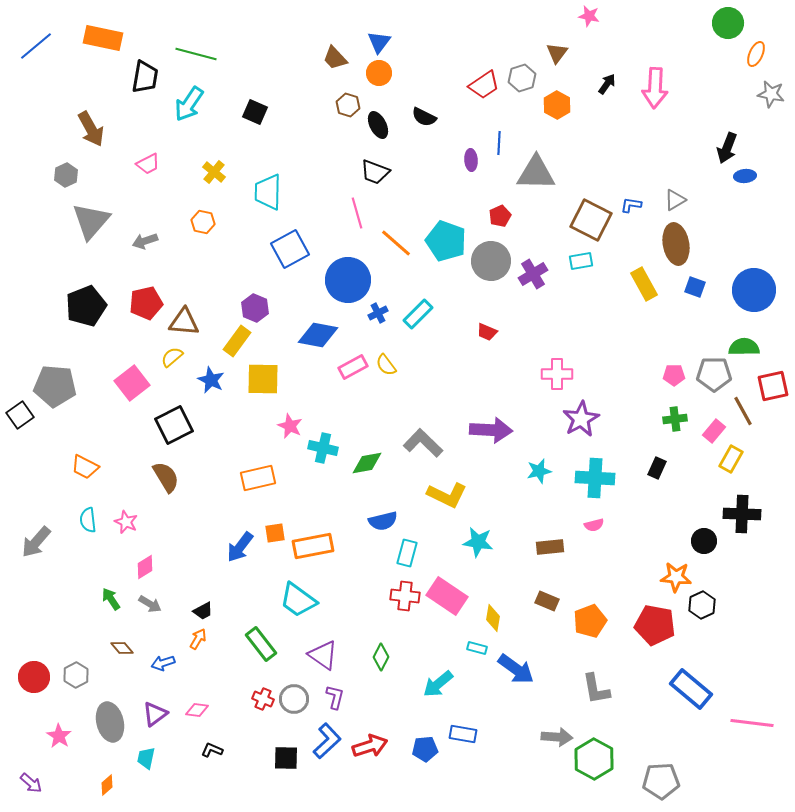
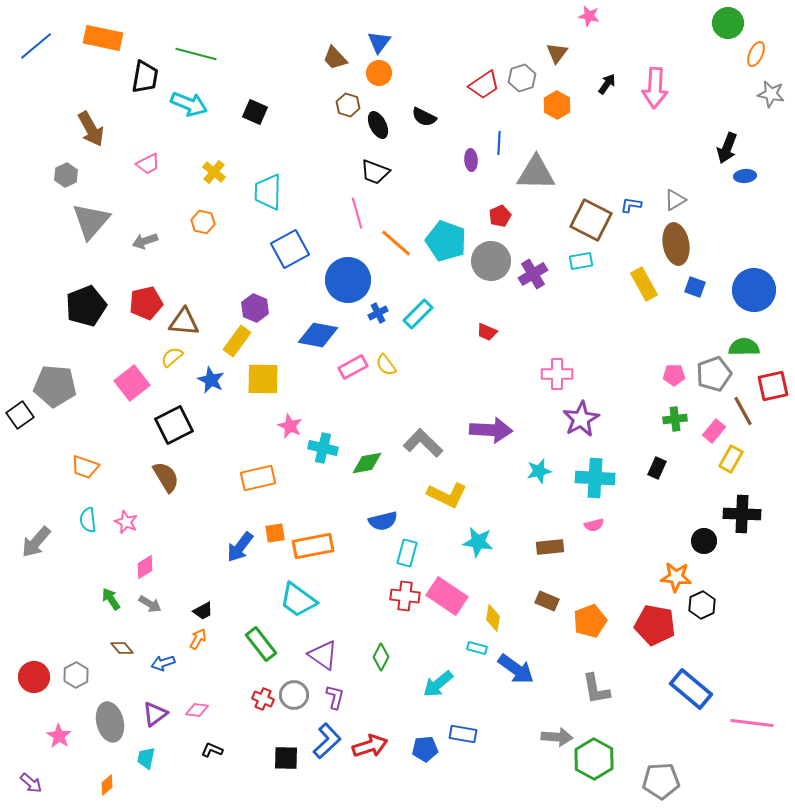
cyan arrow at (189, 104): rotated 102 degrees counterclockwise
gray pentagon at (714, 374): rotated 20 degrees counterclockwise
orange trapezoid at (85, 467): rotated 8 degrees counterclockwise
gray circle at (294, 699): moved 4 px up
